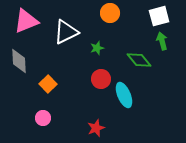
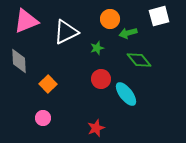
orange circle: moved 6 px down
green arrow: moved 34 px left, 8 px up; rotated 90 degrees counterclockwise
cyan ellipse: moved 2 px right, 1 px up; rotated 15 degrees counterclockwise
